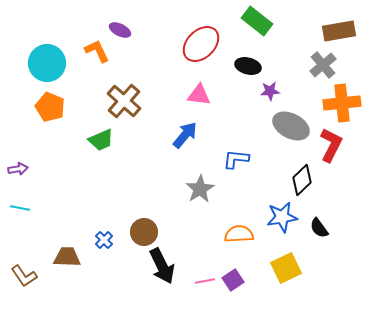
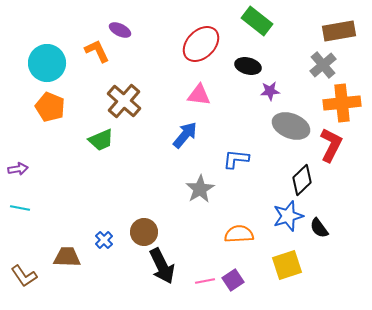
gray ellipse: rotated 6 degrees counterclockwise
blue star: moved 6 px right, 1 px up; rotated 8 degrees counterclockwise
yellow square: moved 1 px right, 3 px up; rotated 8 degrees clockwise
